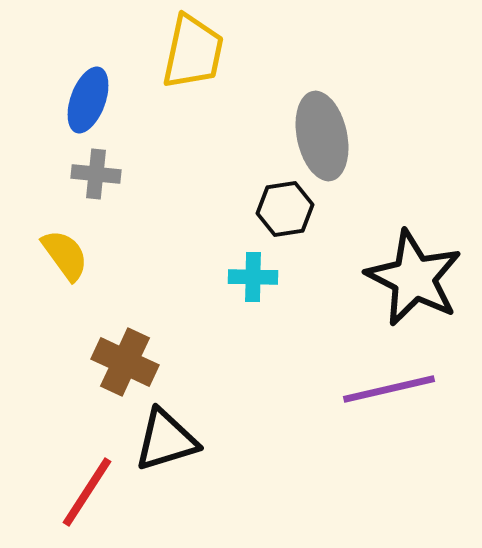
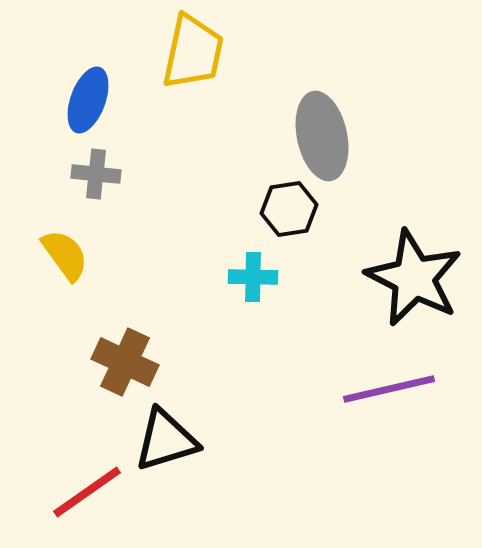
black hexagon: moved 4 px right
red line: rotated 22 degrees clockwise
